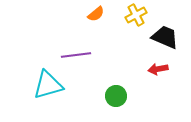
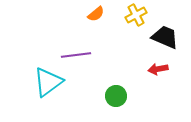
cyan triangle: moved 3 px up; rotated 20 degrees counterclockwise
